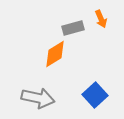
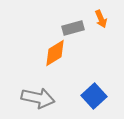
orange diamond: moved 1 px up
blue square: moved 1 px left, 1 px down
